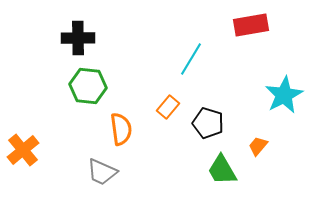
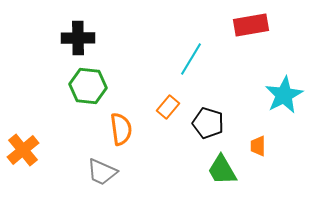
orange trapezoid: rotated 40 degrees counterclockwise
